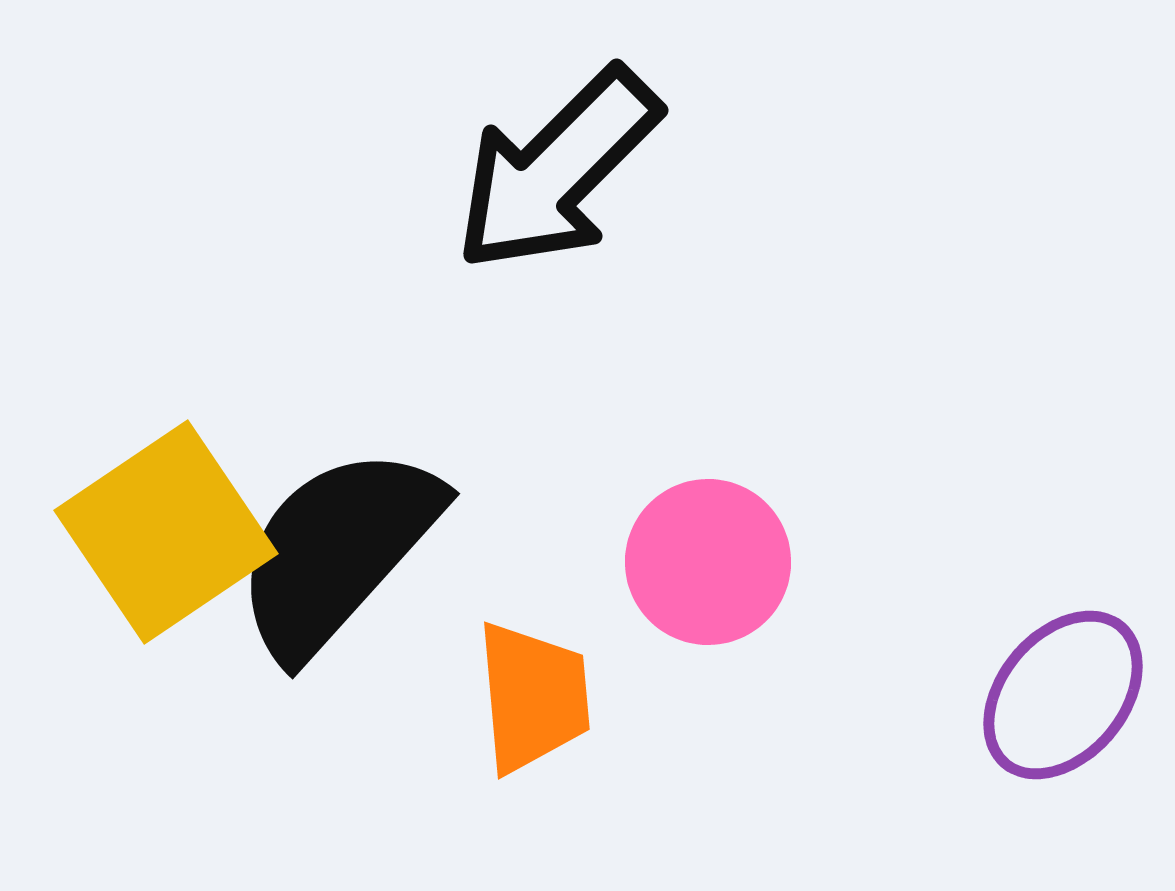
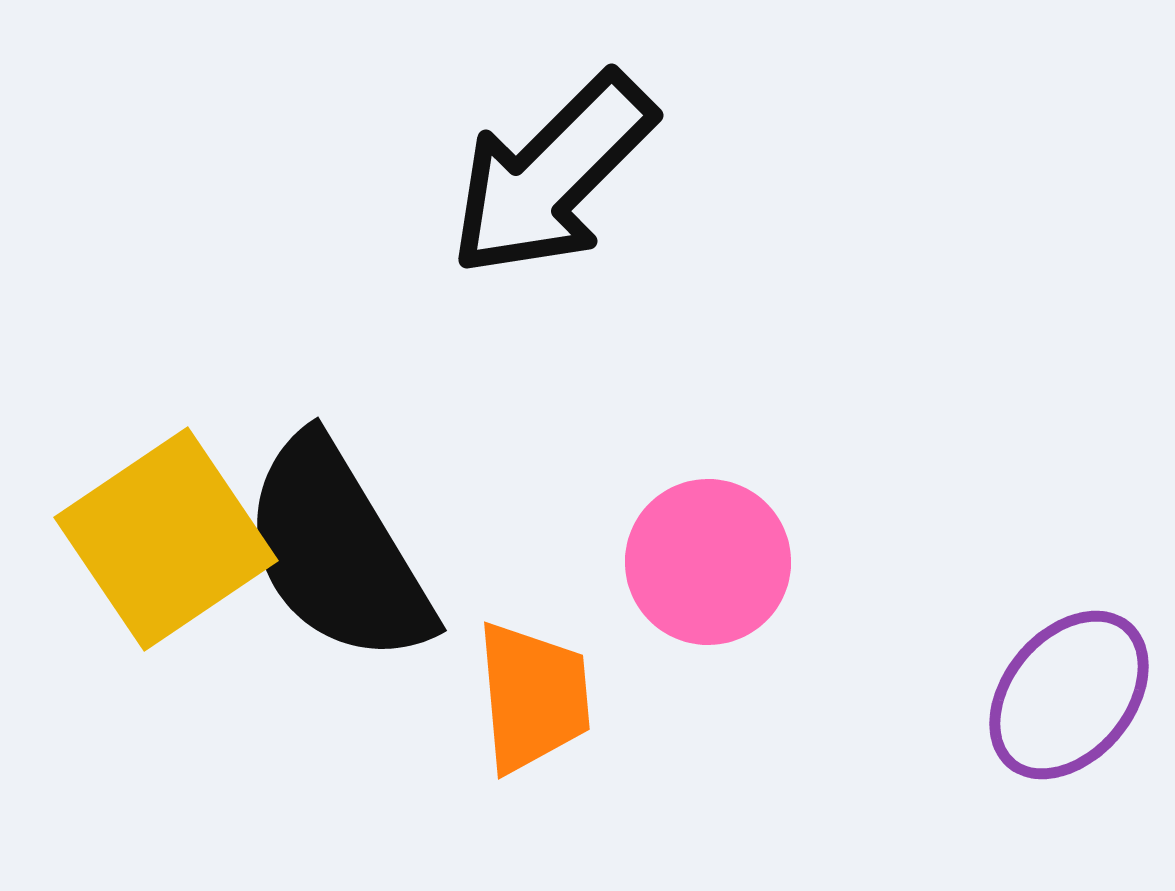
black arrow: moved 5 px left, 5 px down
yellow square: moved 7 px down
black semicircle: rotated 73 degrees counterclockwise
purple ellipse: moved 6 px right
